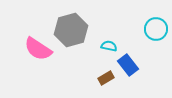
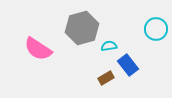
gray hexagon: moved 11 px right, 2 px up
cyan semicircle: rotated 21 degrees counterclockwise
